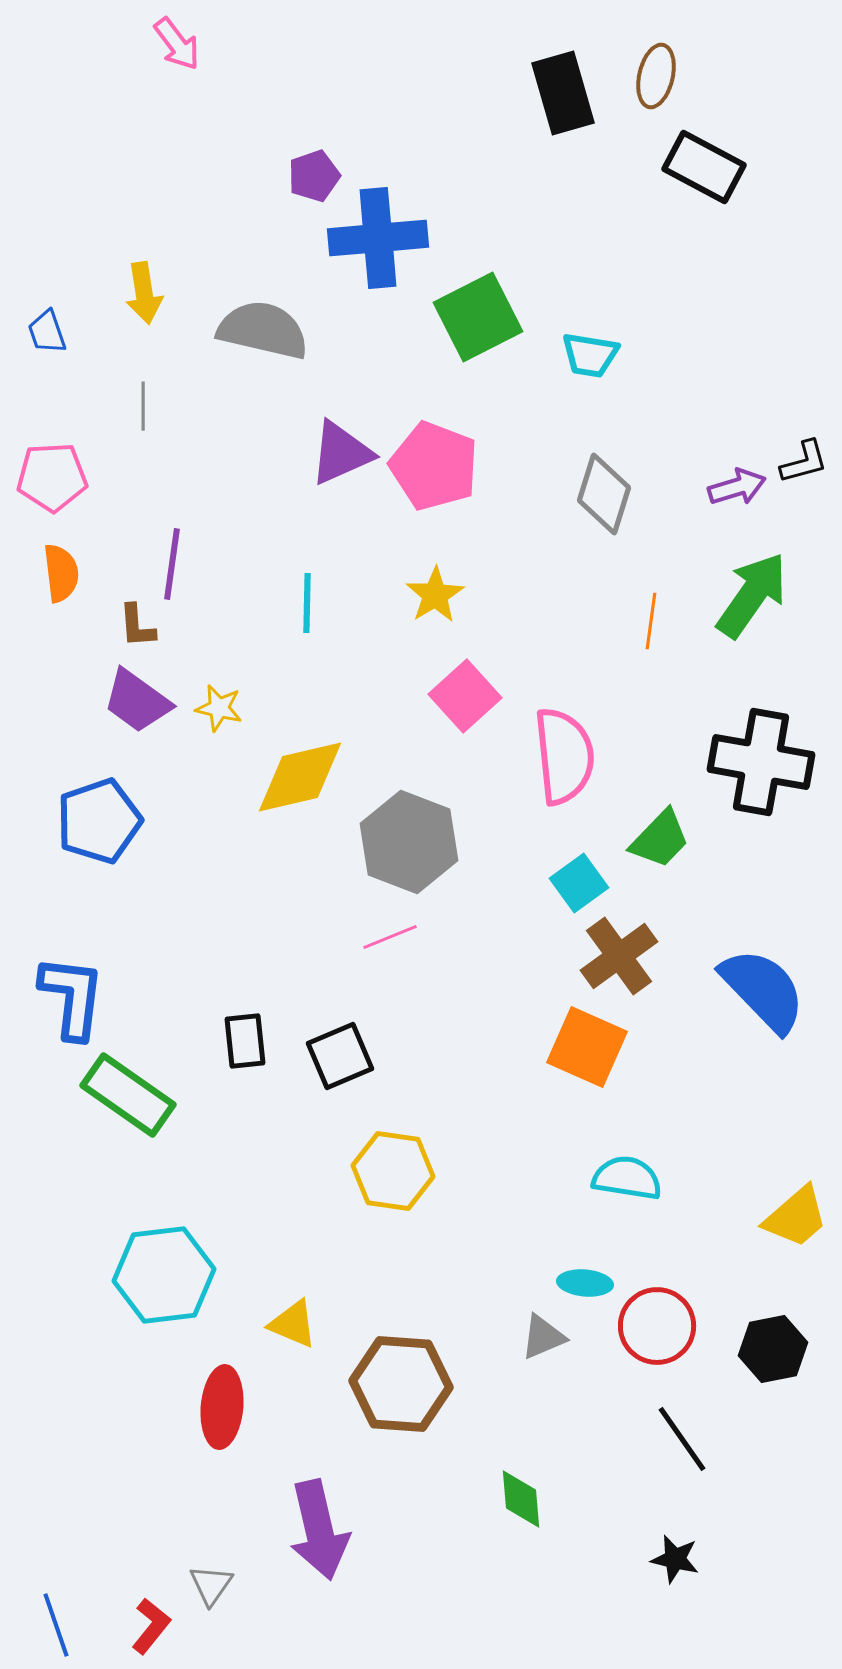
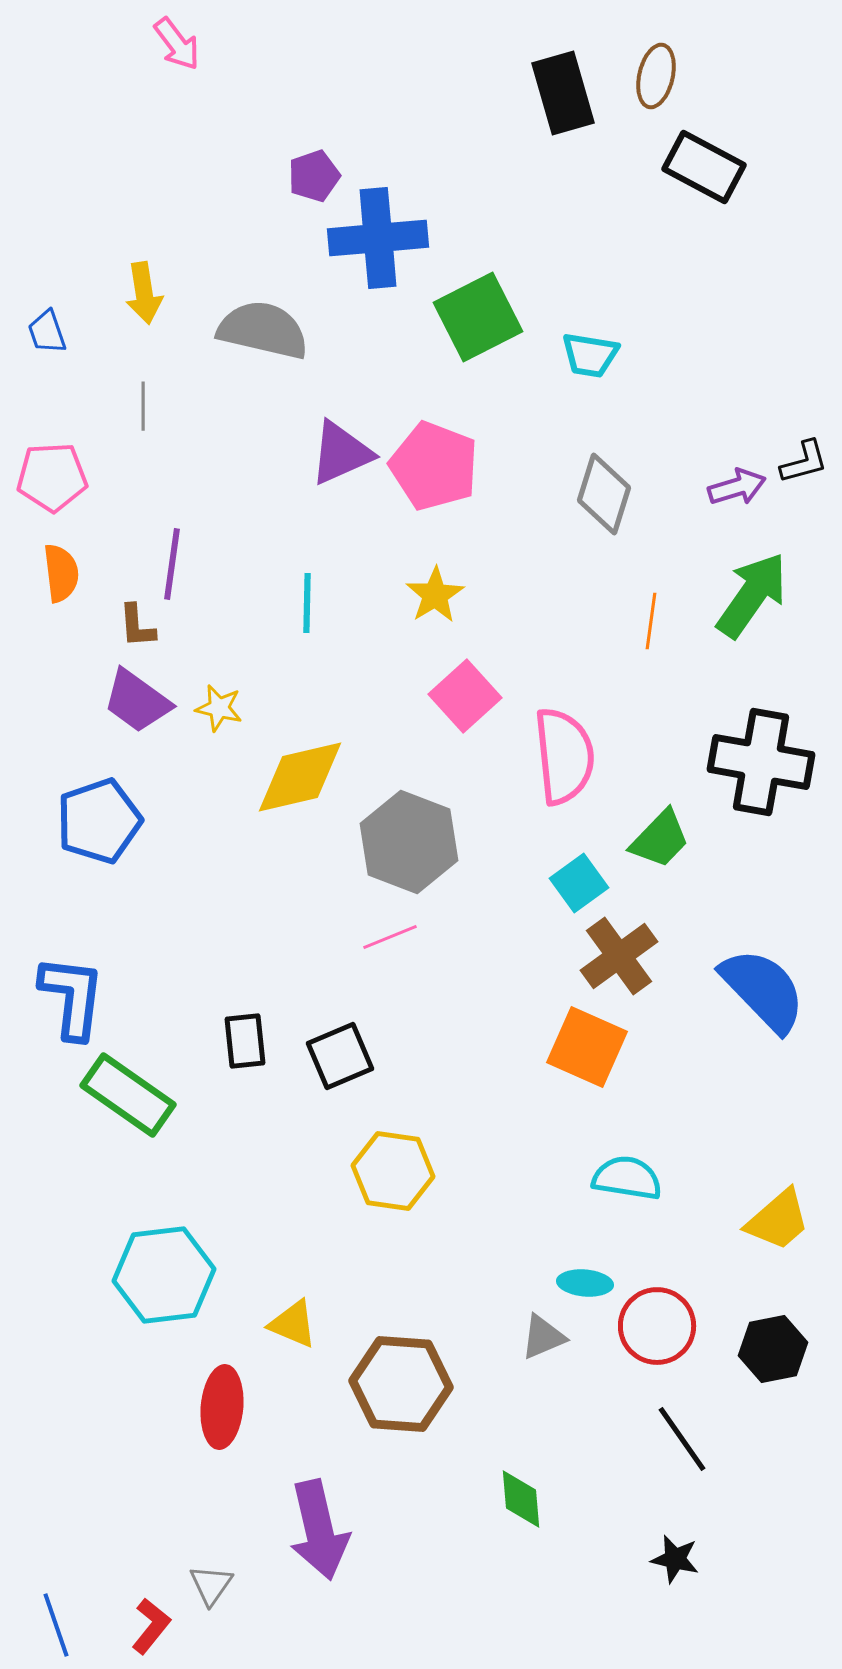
yellow trapezoid at (796, 1217): moved 18 px left, 3 px down
